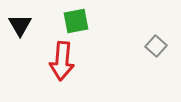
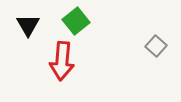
green square: rotated 28 degrees counterclockwise
black triangle: moved 8 px right
